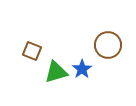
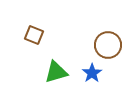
brown square: moved 2 px right, 16 px up
blue star: moved 10 px right, 4 px down
